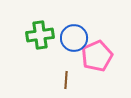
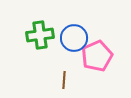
brown line: moved 2 px left
